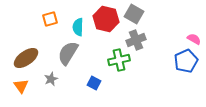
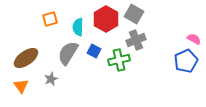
red hexagon: rotated 15 degrees clockwise
blue square: moved 32 px up
